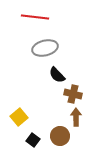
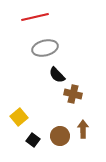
red line: rotated 20 degrees counterclockwise
brown arrow: moved 7 px right, 12 px down
